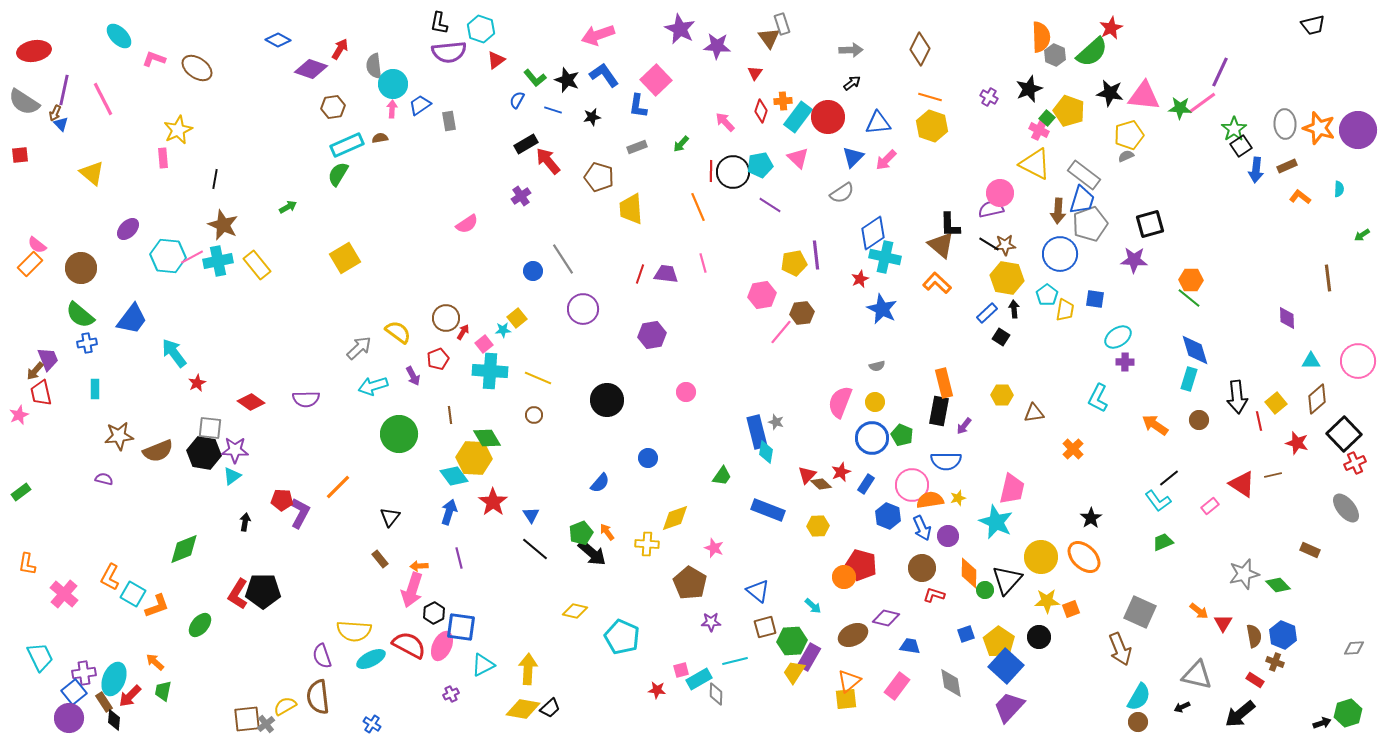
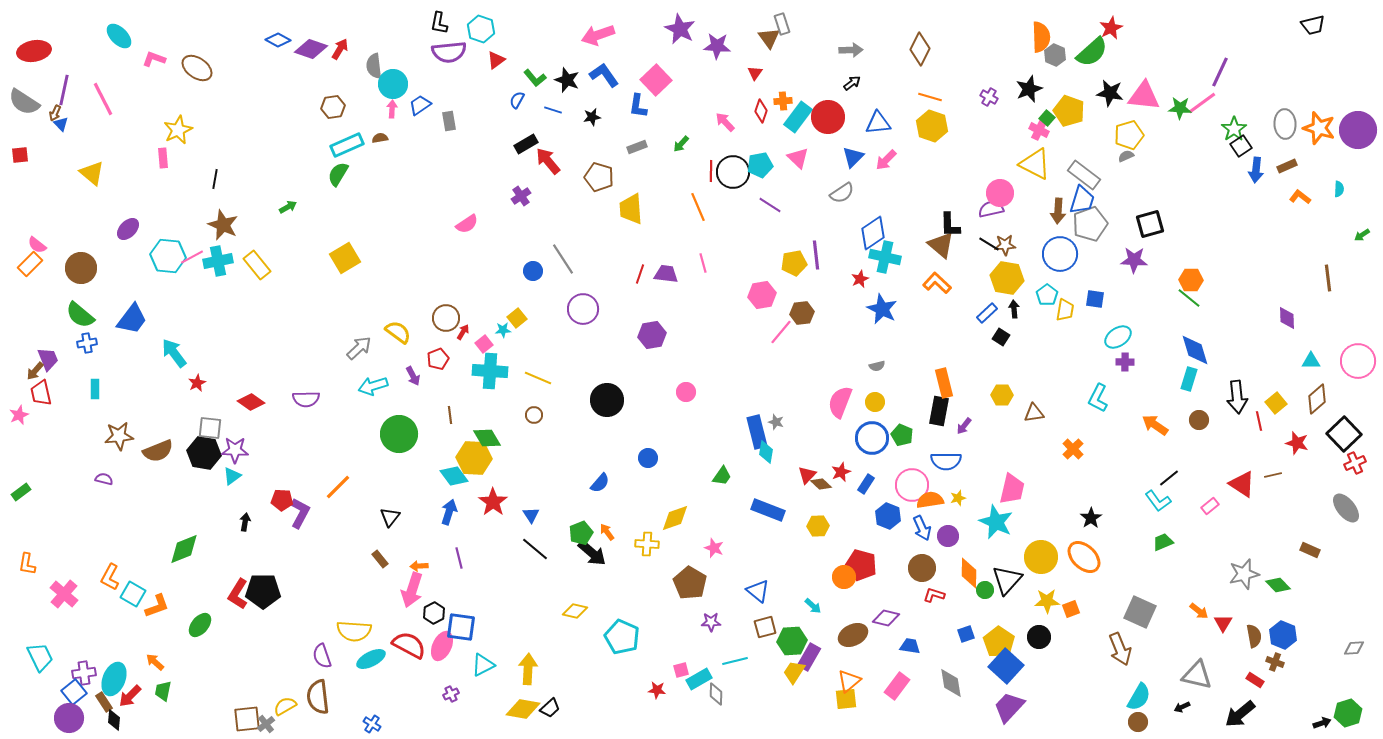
purple diamond at (311, 69): moved 20 px up
